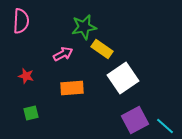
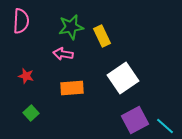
green star: moved 13 px left
yellow rectangle: moved 13 px up; rotated 30 degrees clockwise
pink arrow: rotated 144 degrees counterclockwise
green square: rotated 28 degrees counterclockwise
